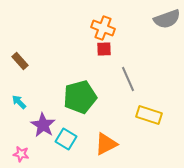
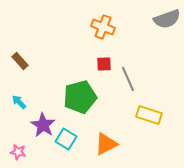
orange cross: moved 1 px up
red square: moved 15 px down
pink star: moved 3 px left, 2 px up
